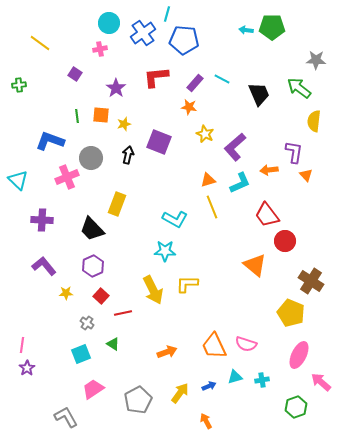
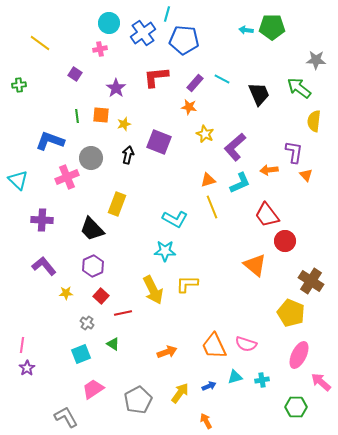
green hexagon at (296, 407): rotated 20 degrees clockwise
